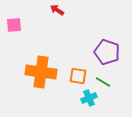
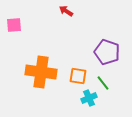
red arrow: moved 9 px right, 1 px down
green line: moved 1 px down; rotated 21 degrees clockwise
